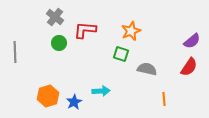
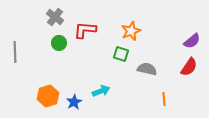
cyan arrow: rotated 18 degrees counterclockwise
